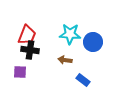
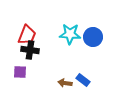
blue circle: moved 5 px up
brown arrow: moved 23 px down
